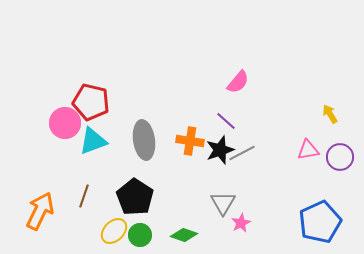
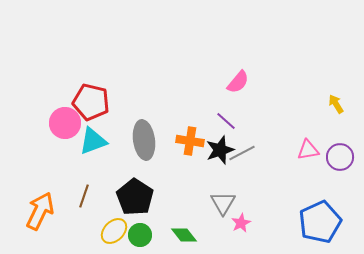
yellow arrow: moved 6 px right, 10 px up
green diamond: rotated 32 degrees clockwise
